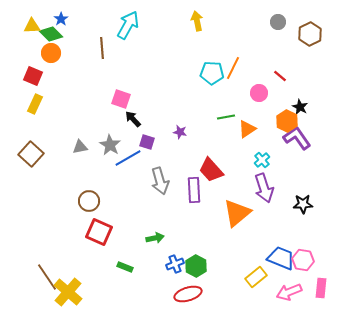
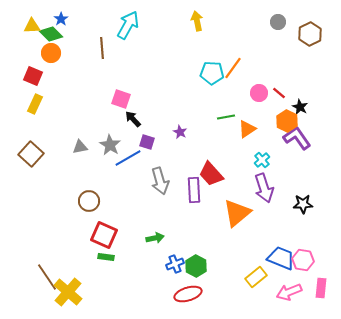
orange line at (233, 68): rotated 10 degrees clockwise
red line at (280, 76): moved 1 px left, 17 px down
purple star at (180, 132): rotated 16 degrees clockwise
red trapezoid at (211, 170): moved 4 px down
red square at (99, 232): moved 5 px right, 3 px down
green rectangle at (125, 267): moved 19 px left, 10 px up; rotated 14 degrees counterclockwise
